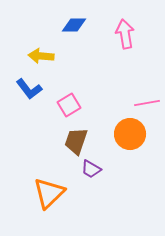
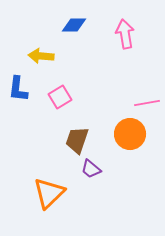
blue L-shape: moved 11 px left; rotated 44 degrees clockwise
pink square: moved 9 px left, 8 px up
brown trapezoid: moved 1 px right, 1 px up
purple trapezoid: rotated 10 degrees clockwise
